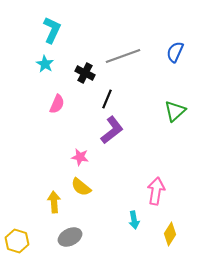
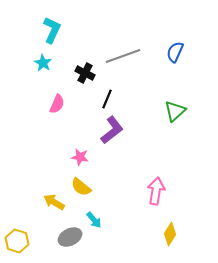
cyan star: moved 2 px left, 1 px up
yellow arrow: rotated 55 degrees counterclockwise
cyan arrow: moved 40 px left; rotated 30 degrees counterclockwise
